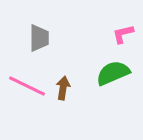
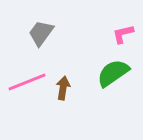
gray trapezoid: moved 2 px right, 5 px up; rotated 144 degrees counterclockwise
green semicircle: rotated 12 degrees counterclockwise
pink line: moved 4 px up; rotated 48 degrees counterclockwise
